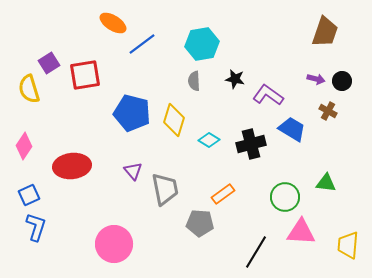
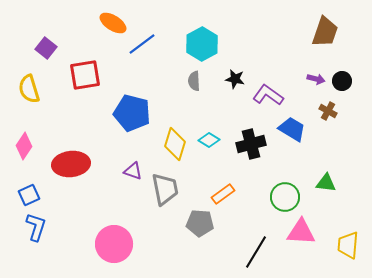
cyan hexagon: rotated 20 degrees counterclockwise
purple square: moved 3 px left, 15 px up; rotated 20 degrees counterclockwise
yellow diamond: moved 1 px right, 24 px down
red ellipse: moved 1 px left, 2 px up
purple triangle: rotated 30 degrees counterclockwise
